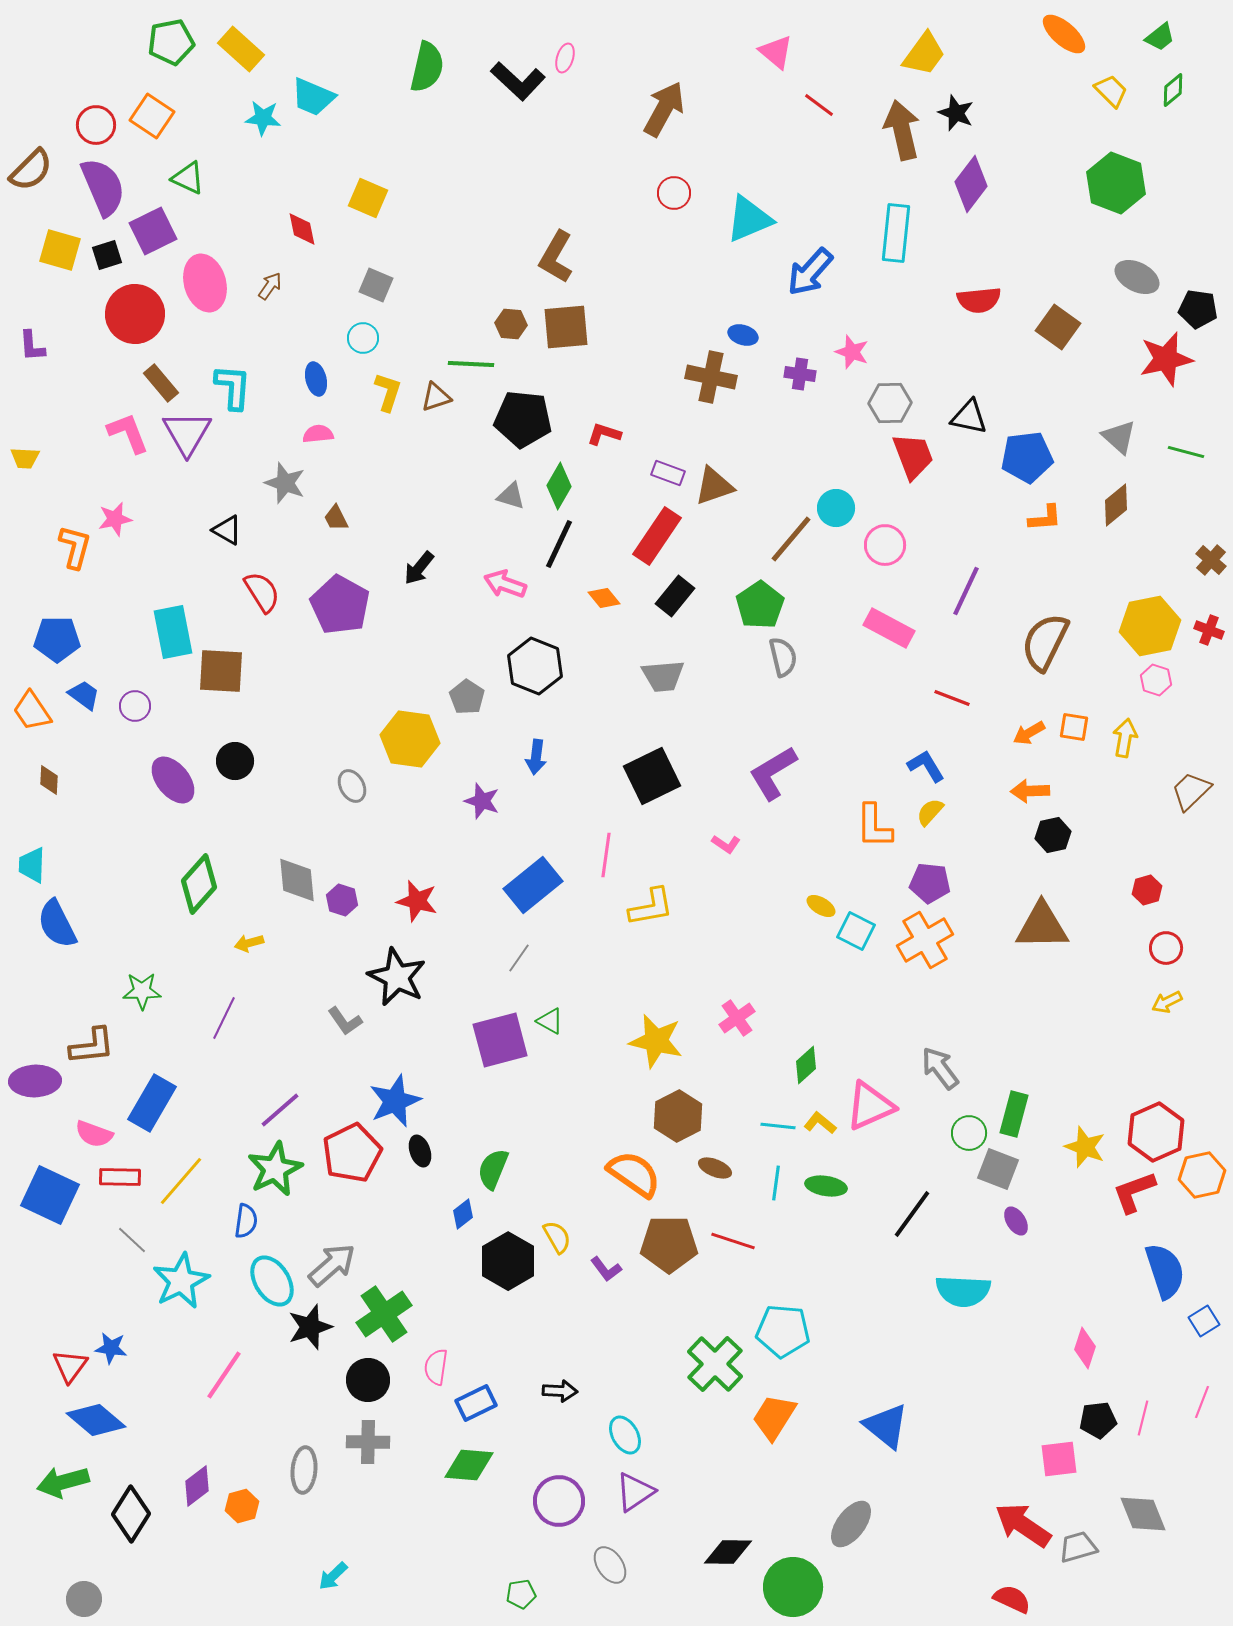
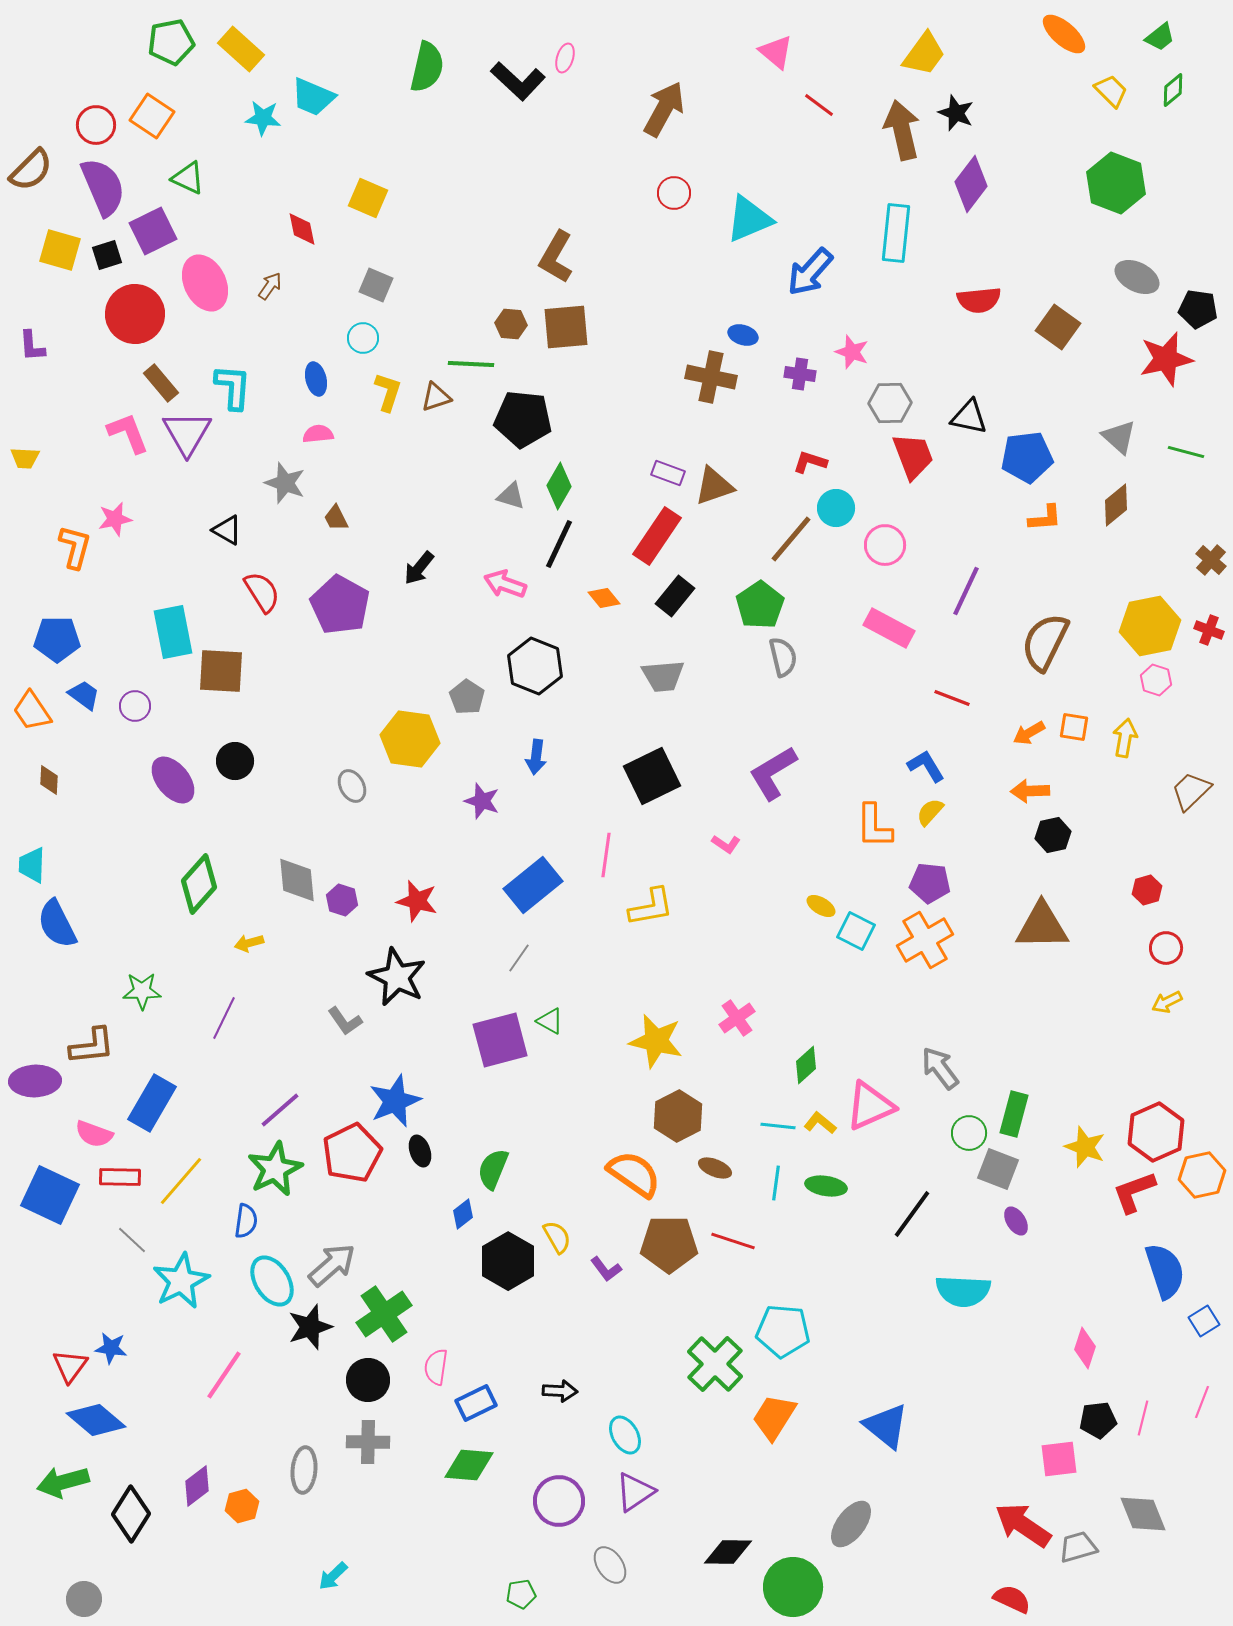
pink ellipse at (205, 283): rotated 10 degrees counterclockwise
red L-shape at (604, 434): moved 206 px right, 28 px down
